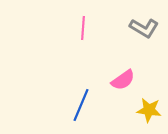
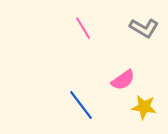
pink line: rotated 35 degrees counterclockwise
blue line: rotated 60 degrees counterclockwise
yellow star: moved 5 px left, 3 px up
